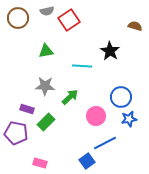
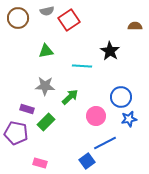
brown semicircle: rotated 16 degrees counterclockwise
